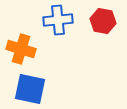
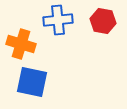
orange cross: moved 5 px up
blue square: moved 2 px right, 7 px up
